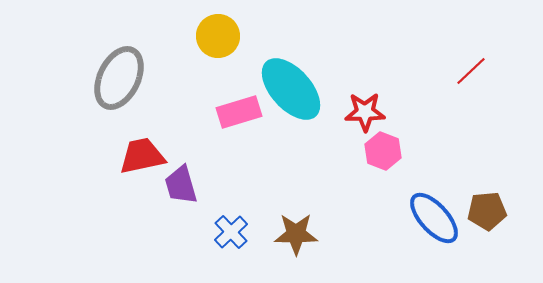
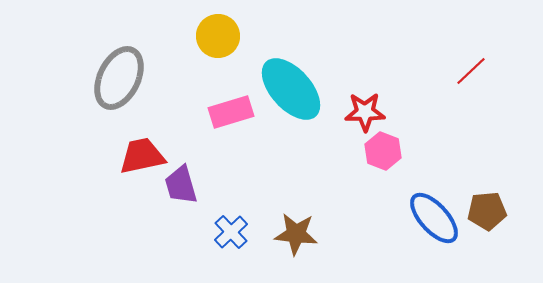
pink rectangle: moved 8 px left
brown star: rotated 6 degrees clockwise
